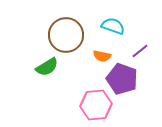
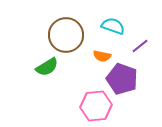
purple line: moved 5 px up
pink hexagon: moved 1 px down
